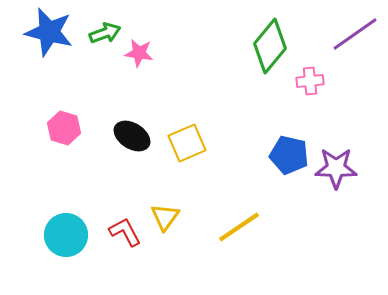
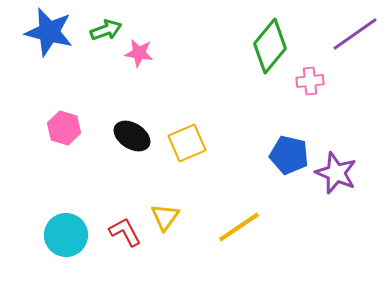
green arrow: moved 1 px right, 3 px up
purple star: moved 5 px down; rotated 21 degrees clockwise
